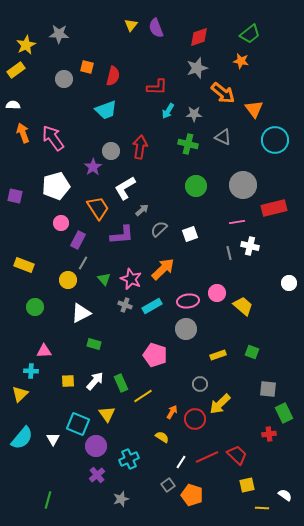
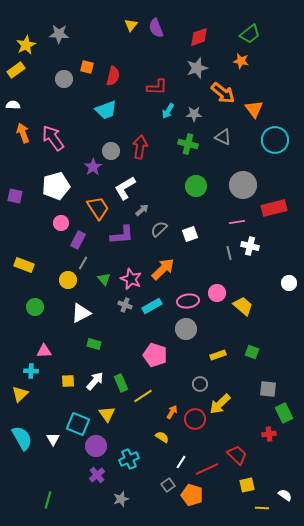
cyan semicircle at (22, 438): rotated 70 degrees counterclockwise
red line at (207, 457): moved 12 px down
